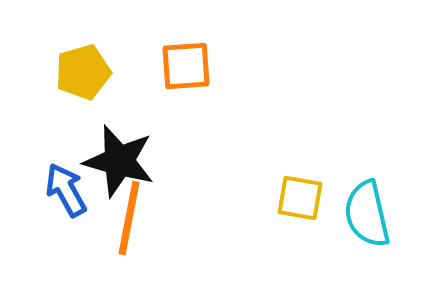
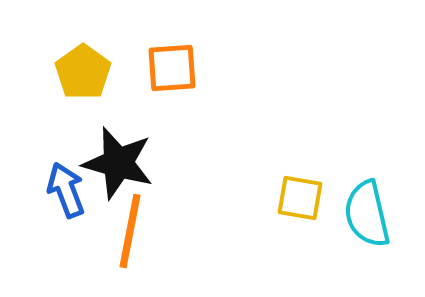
orange square: moved 14 px left, 2 px down
yellow pentagon: rotated 20 degrees counterclockwise
black star: moved 1 px left, 2 px down
blue arrow: rotated 8 degrees clockwise
orange line: moved 1 px right, 13 px down
